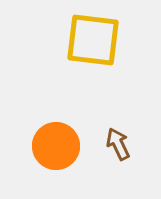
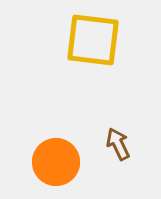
orange circle: moved 16 px down
